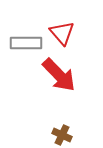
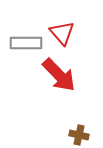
brown cross: moved 17 px right; rotated 12 degrees counterclockwise
